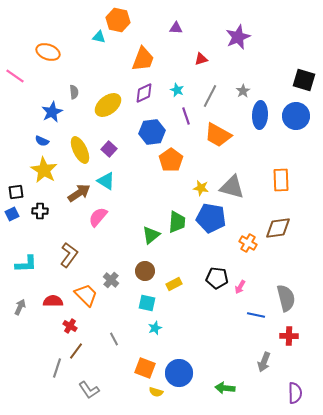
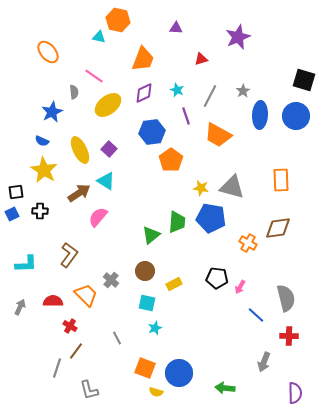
orange ellipse at (48, 52): rotated 30 degrees clockwise
pink line at (15, 76): moved 79 px right
blue line at (256, 315): rotated 30 degrees clockwise
gray line at (114, 339): moved 3 px right, 1 px up
gray L-shape at (89, 390): rotated 20 degrees clockwise
